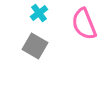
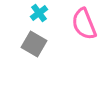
gray square: moved 1 px left, 2 px up
